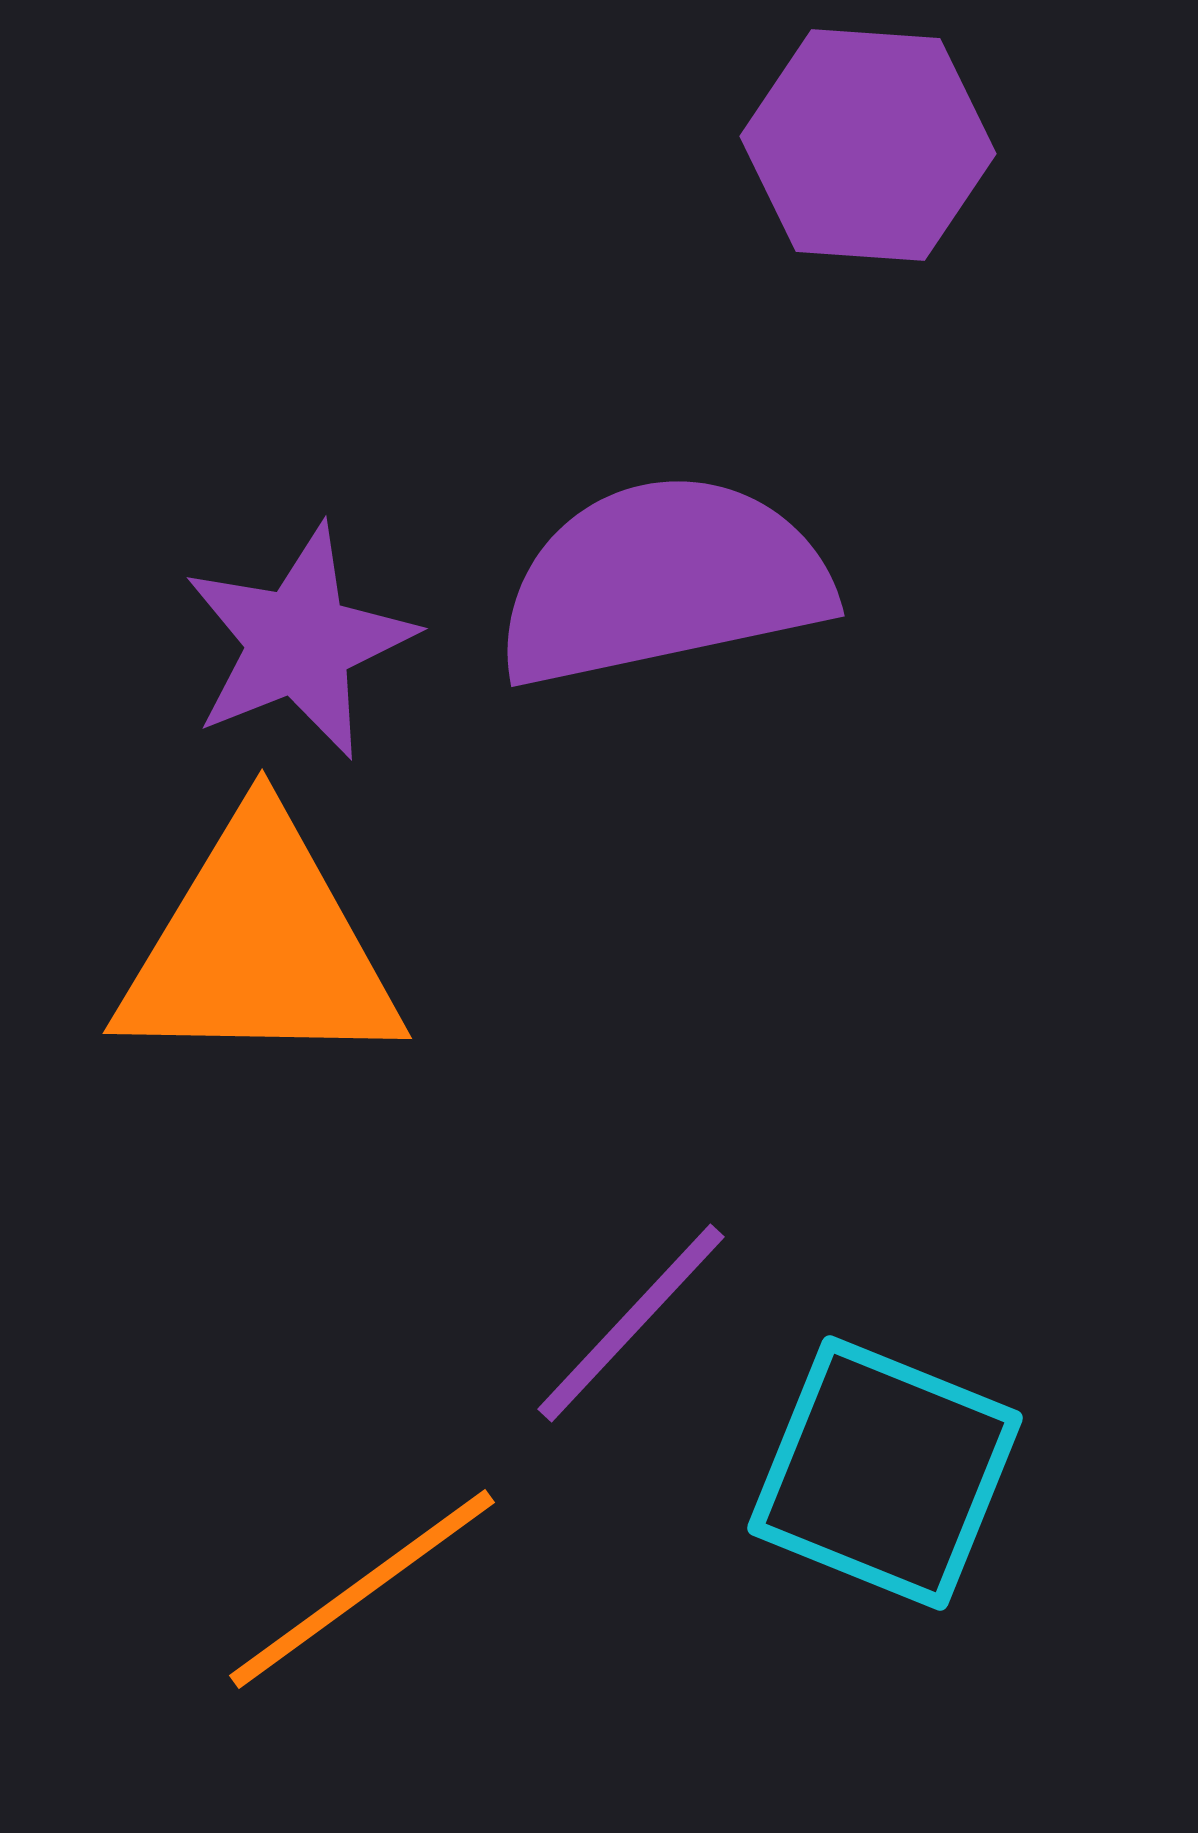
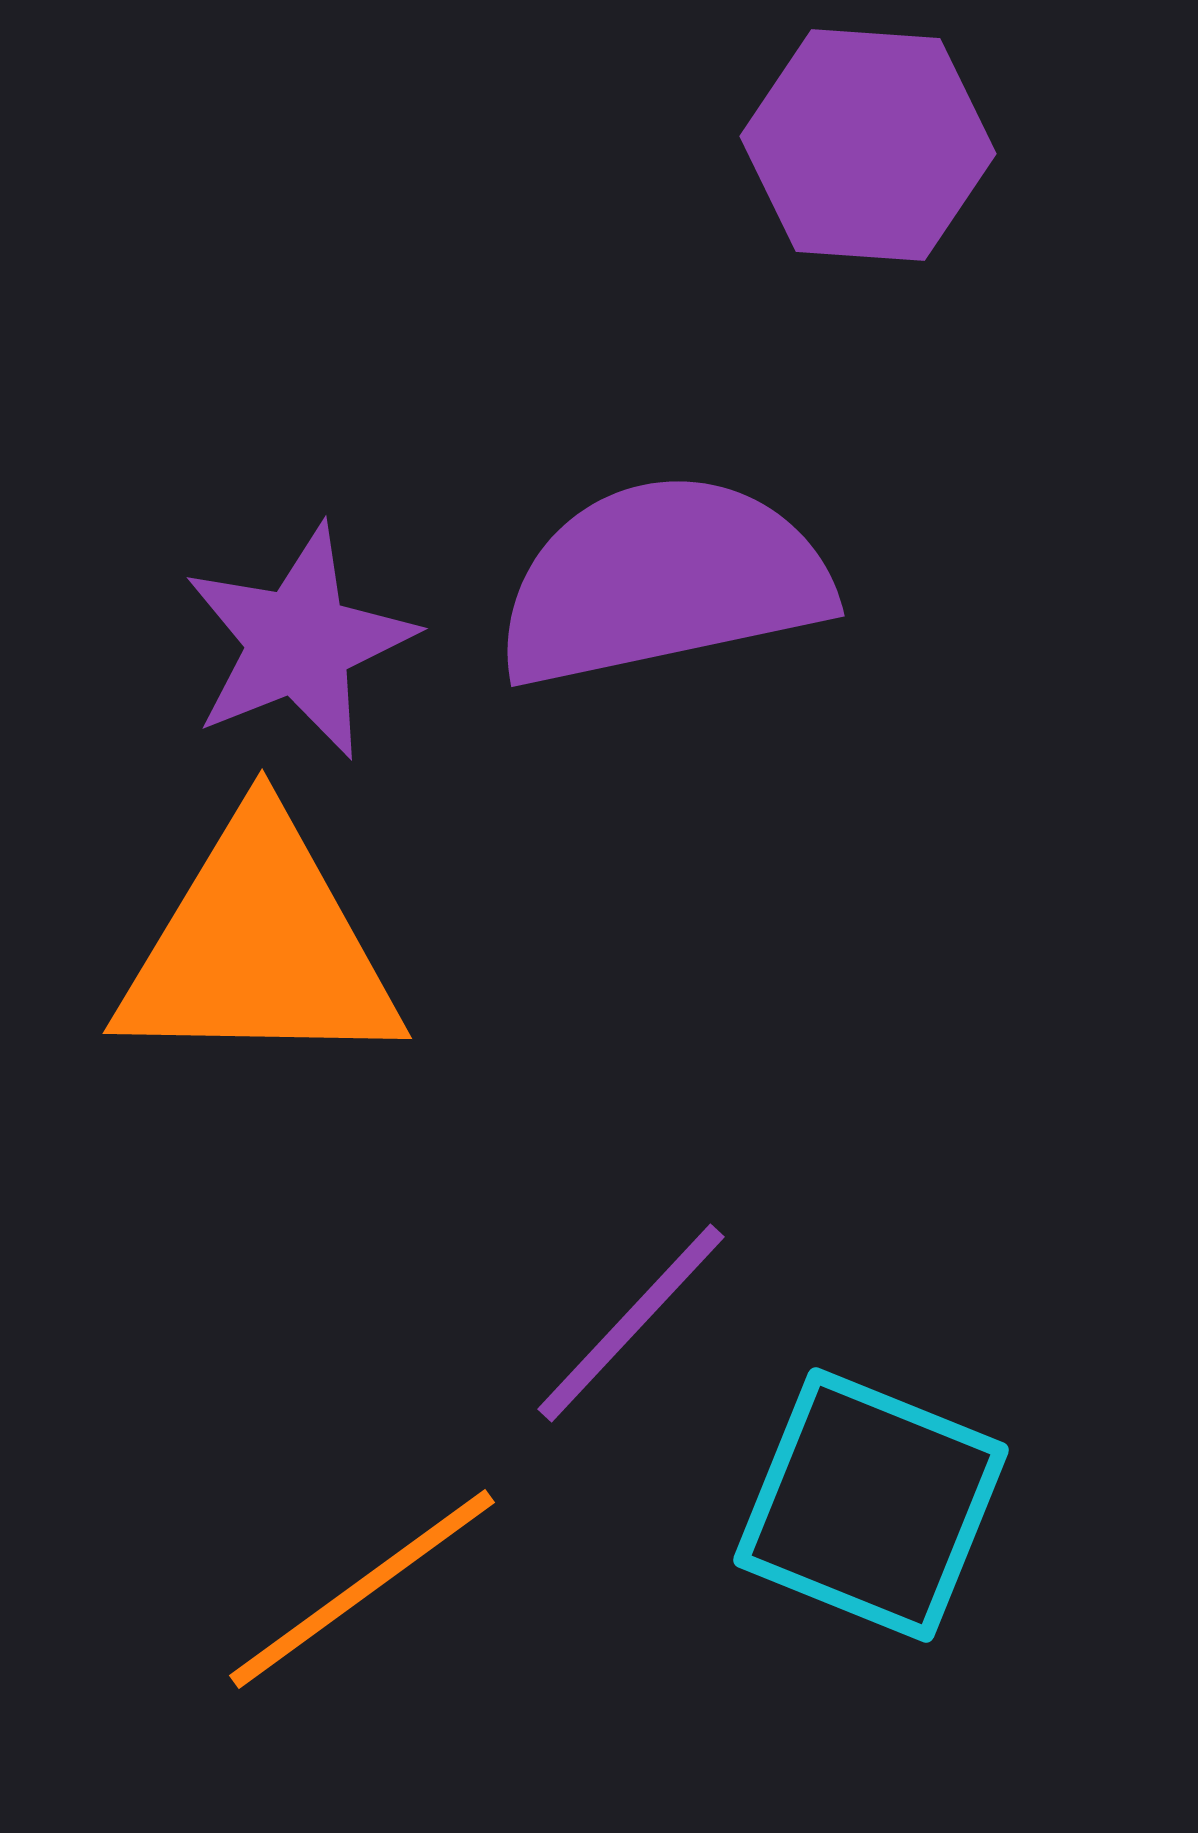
cyan square: moved 14 px left, 32 px down
